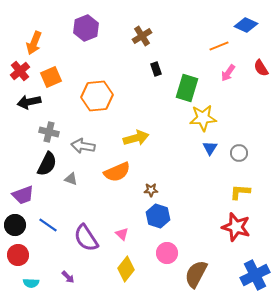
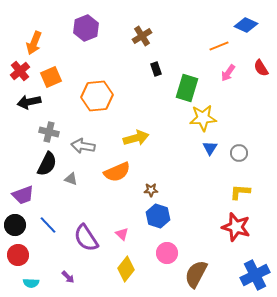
blue line: rotated 12 degrees clockwise
